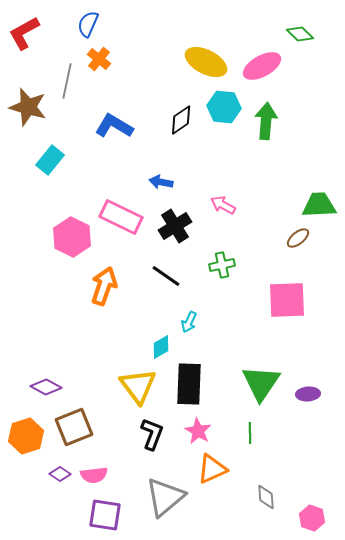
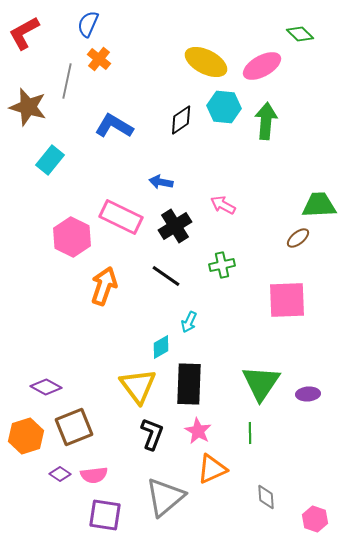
pink hexagon at (312, 518): moved 3 px right, 1 px down
